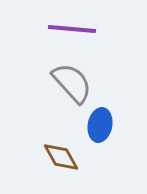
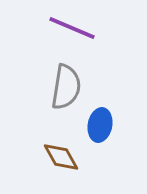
purple line: moved 1 px up; rotated 18 degrees clockwise
gray semicircle: moved 6 px left, 4 px down; rotated 51 degrees clockwise
